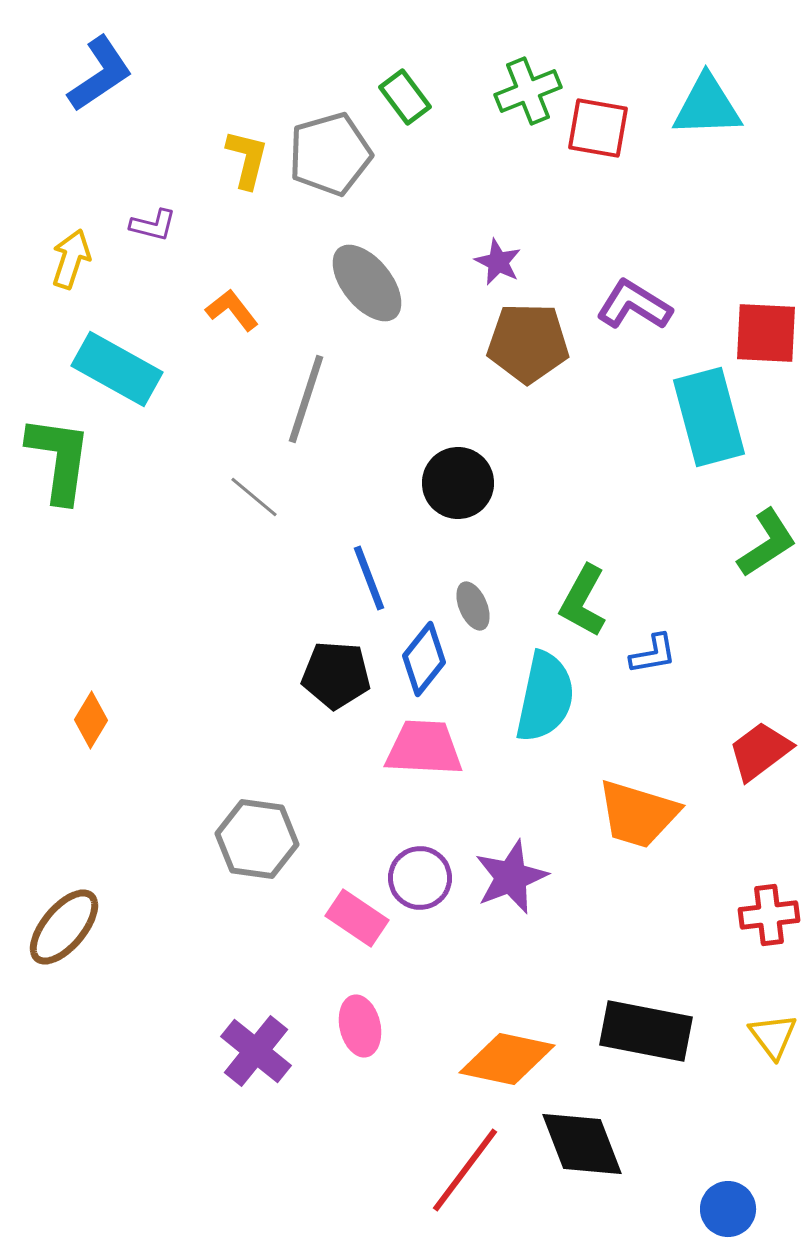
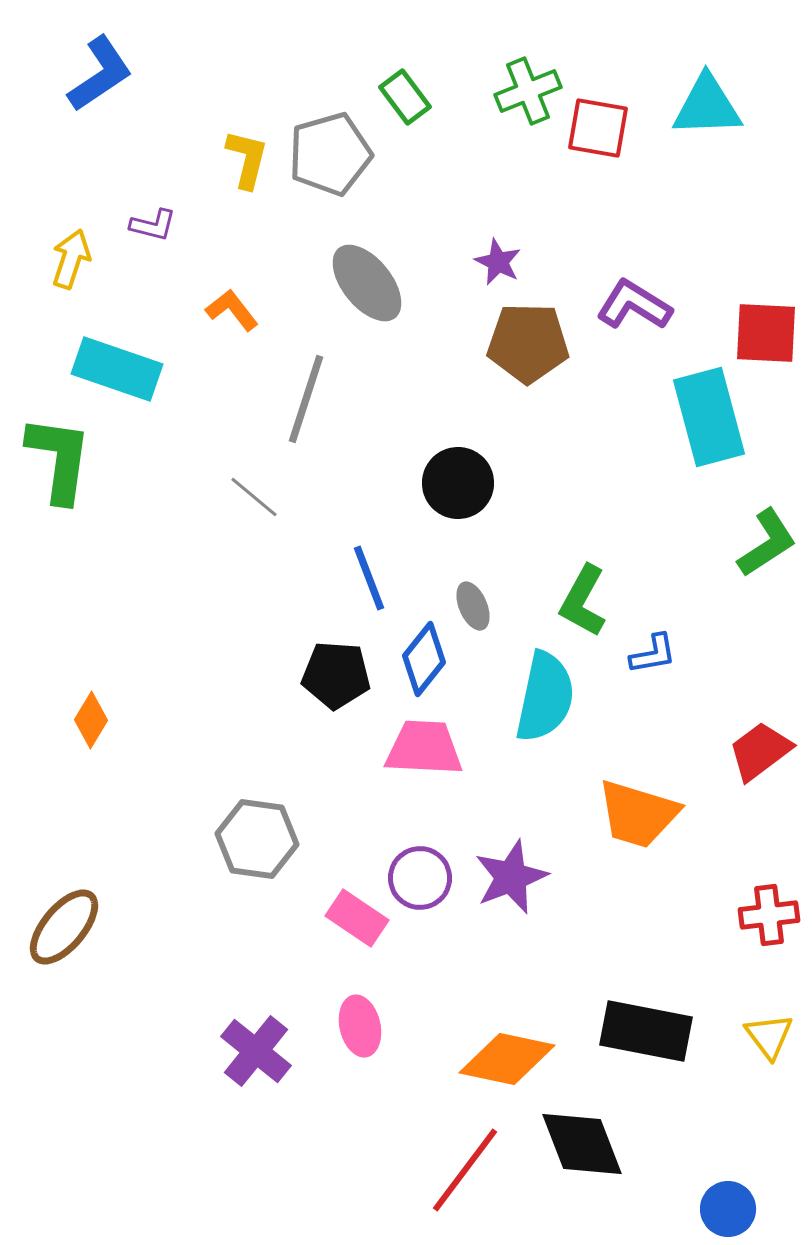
cyan rectangle at (117, 369): rotated 10 degrees counterclockwise
yellow triangle at (773, 1036): moved 4 px left
